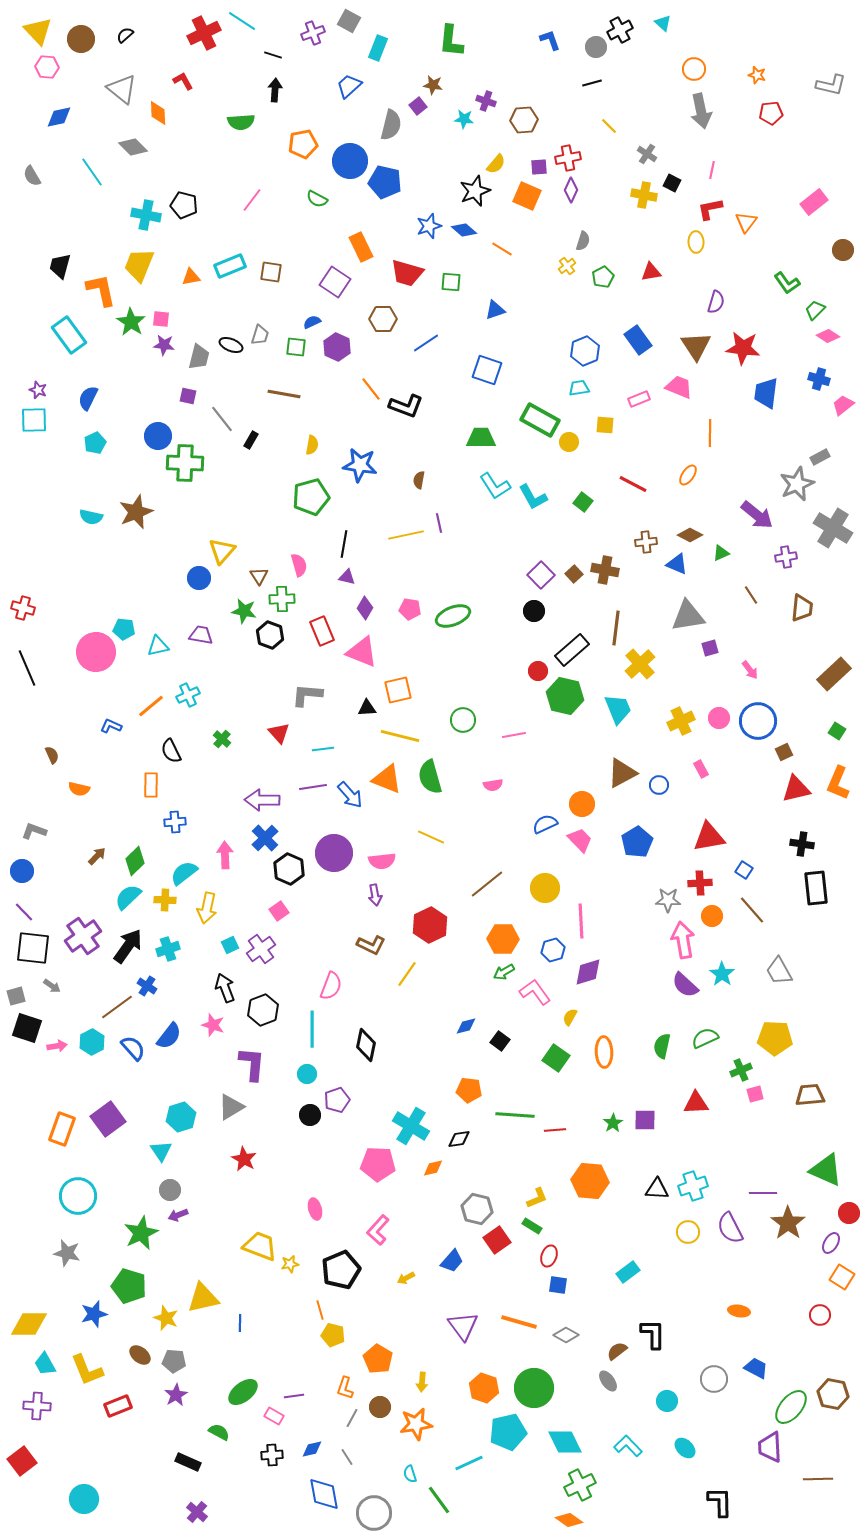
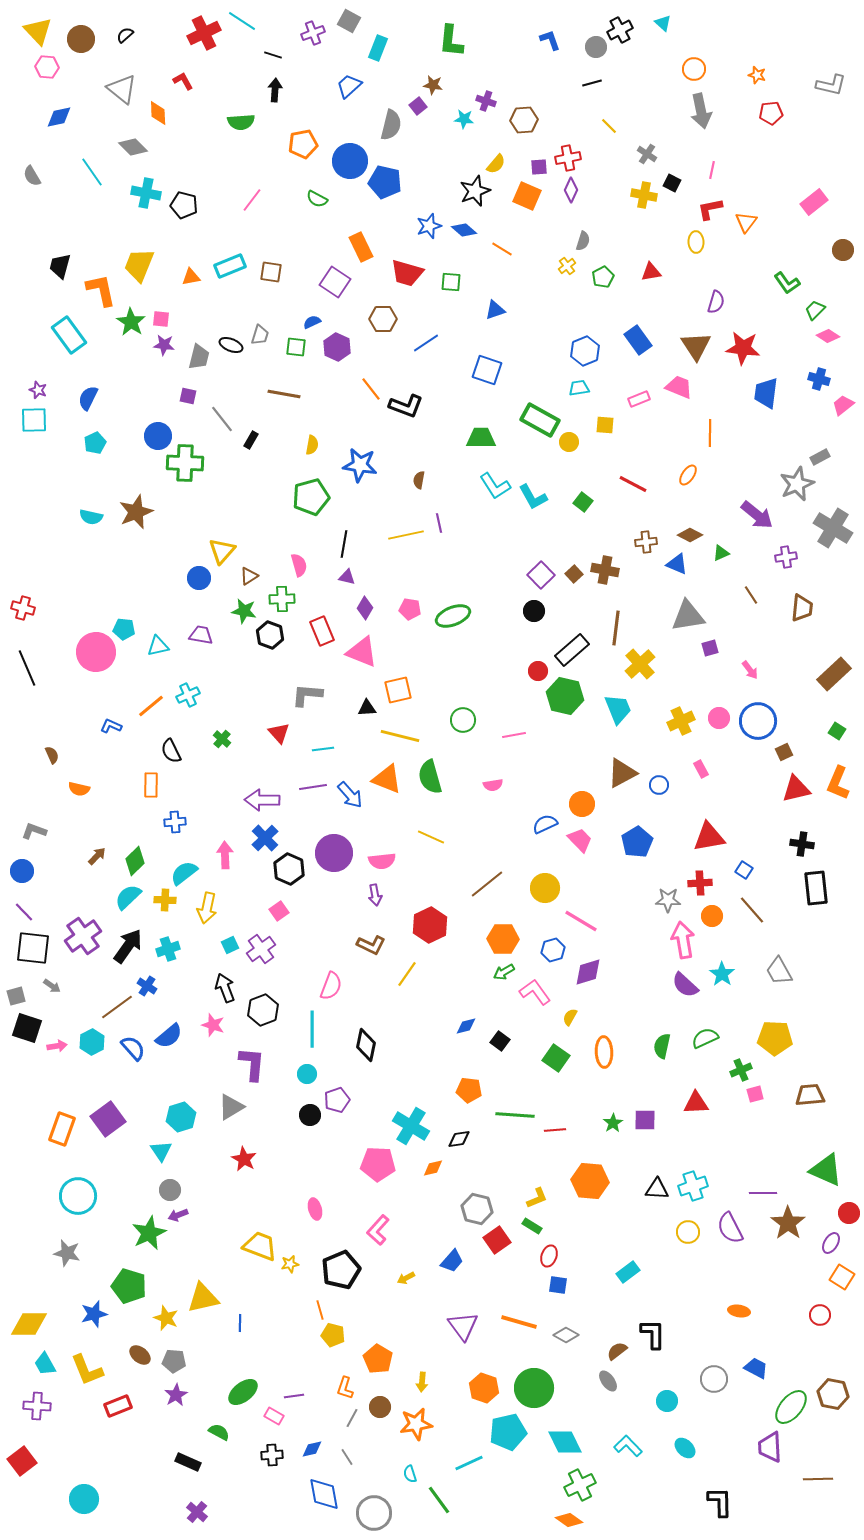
cyan cross at (146, 215): moved 22 px up
brown triangle at (259, 576): moved 10 px left; rotated 30 degrees clockwise
pink line at (581, 921): rotated 56 degrees counterclockwise
blue semicircle at (169, 1036): rotated 12 degrees clockwise
green star at (141, 1233): moved 8 px right
